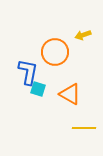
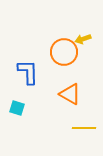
yellow arrow: moved 4 px down
orange circle: moved 9 px right
blue L-shape: rotated 12 degrees counterclockwise
cyan square: moved 21 px left, 19 px down
